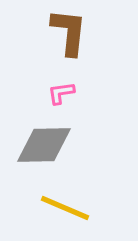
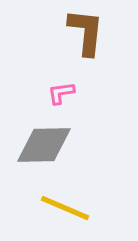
brown L-shape: moved 17 px right
